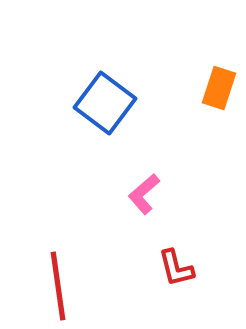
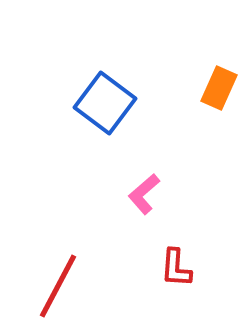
orange rectangle: rotated 6 degrees clockwise
red L-shape: rotated 18 degrees clockwise
red line: rotated 36 degrees clockwise
